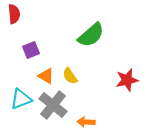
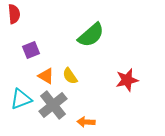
gray cross: rotated 12 degrees clockwise
